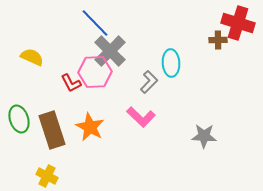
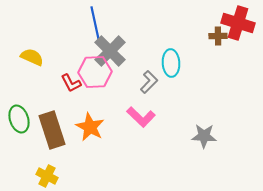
blue line: rotated 32 degrees clockwise
brown cross: moved 4 px up
